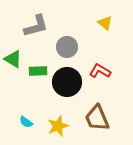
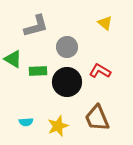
cyan semicircle: rotated 40 degrees counterclockwise
